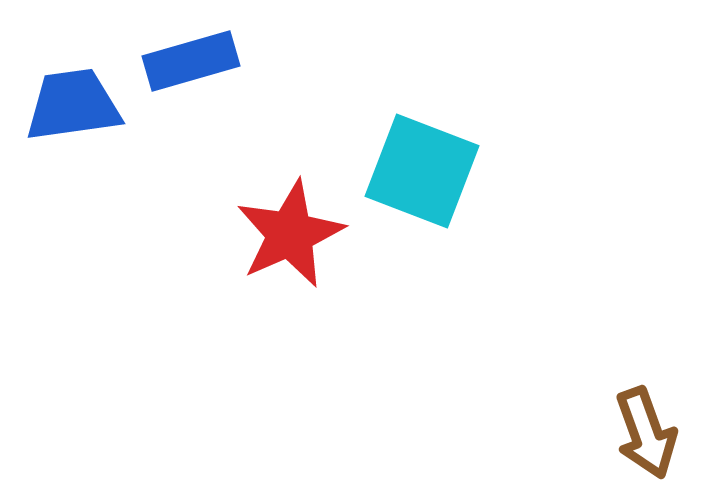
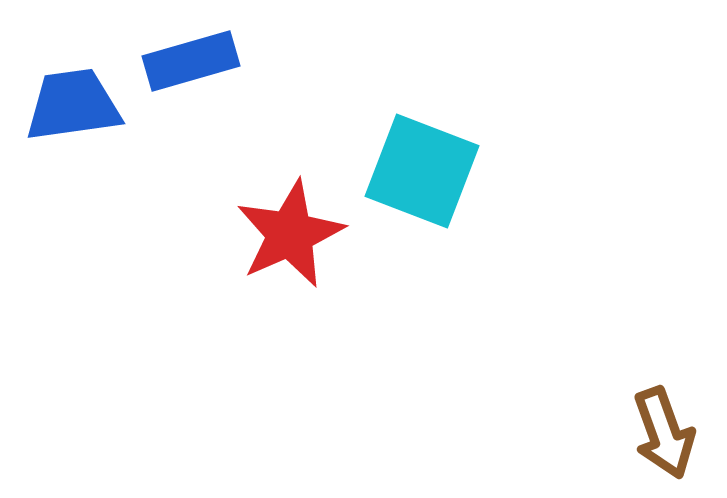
brown arrow: moved 18 px right
